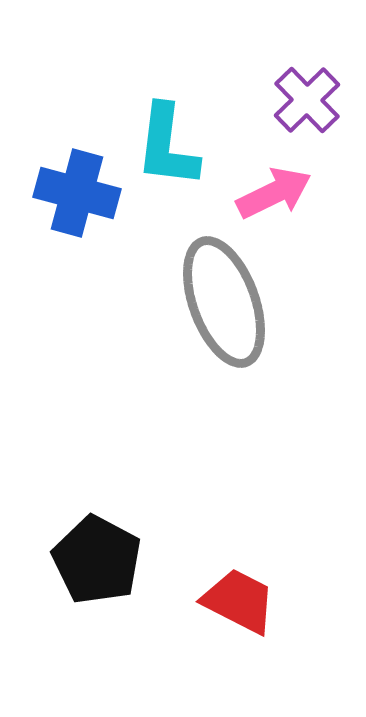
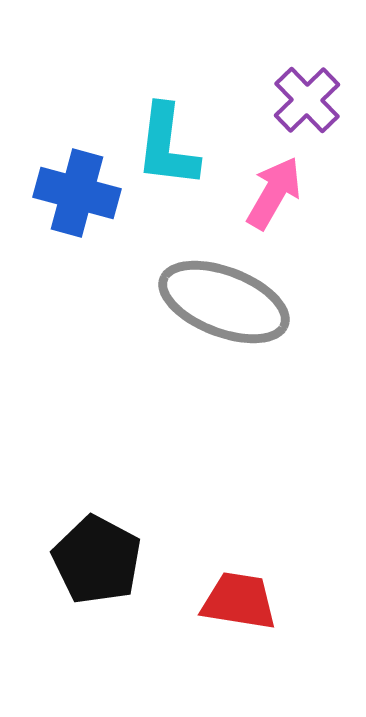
pink arrow: rotated 34 degrees counterclockwise
gray ellipse: rotated 49 degrees counterclockwise
red trapezoid: rotated 18 degrees counterclockwise
